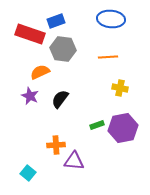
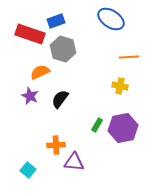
blue ellipse: rotated 28 degrees clockwise
gray hexagon: rotated 10 degrees clockwise
orange line: moved 21 px right
yellow cross: moved 2 px up
green rectangle: rotated 40 degrees counterclockwise
purple triangle: moved 1 px down
cyan square: moved 3 px up
